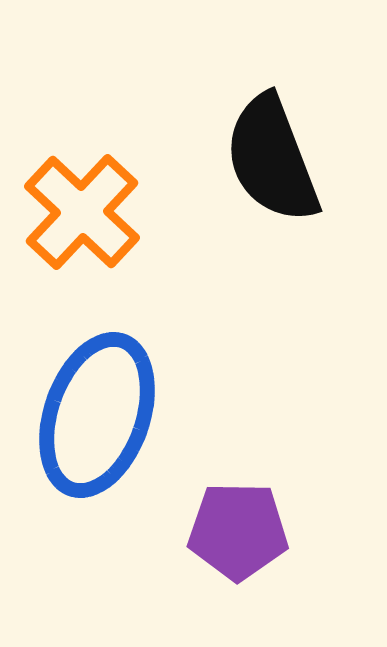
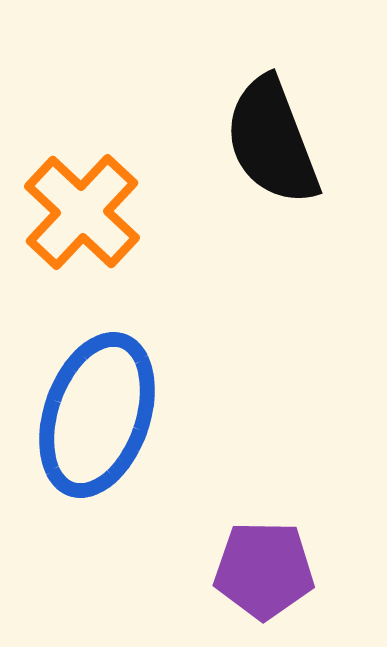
black semicircle: moved 18 px up
purple pentagon: moved 26 px right, 39 px down
